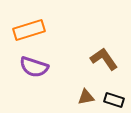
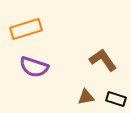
orange rectangle: moved 3 px left, 1 px up
brown L-shape: moved 1 px left, 1 px down
black rectangle: moved 2 px right, 1 px up
